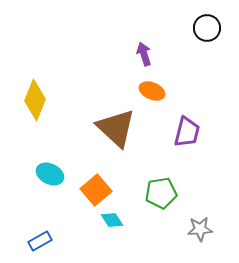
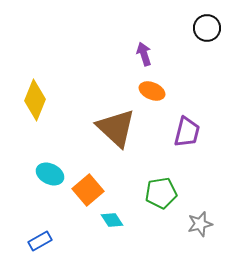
orange square: moved 8 px left
gray star: moved 5 px up; rotated 10 degrees counterclockwise
